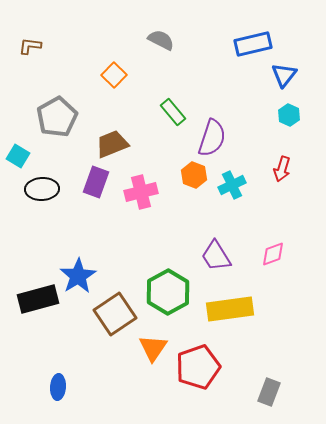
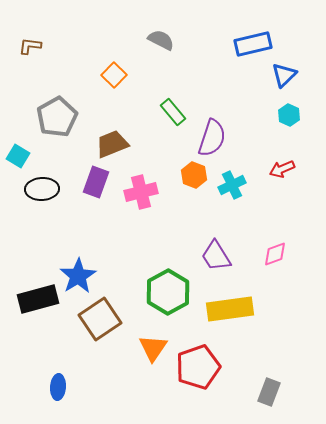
blue triangle: rotated 8 degrees clockwise
red arrow: rotated 50 degrees clockwise
pink diamond: moved 2 px right
brown square: moved 15 px left, 5 px down
